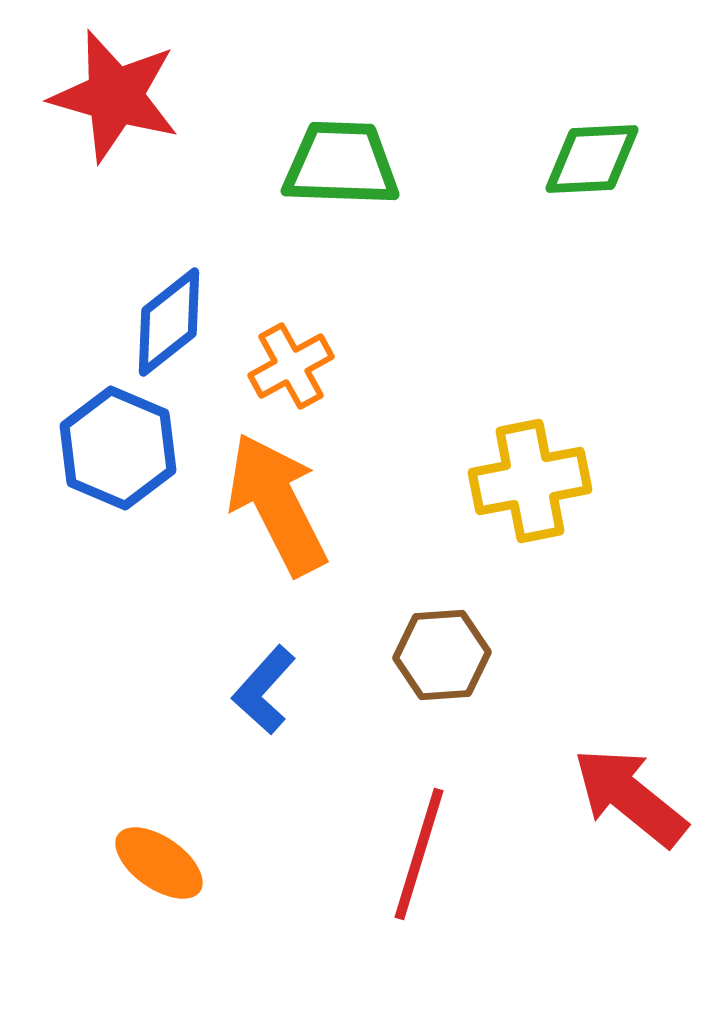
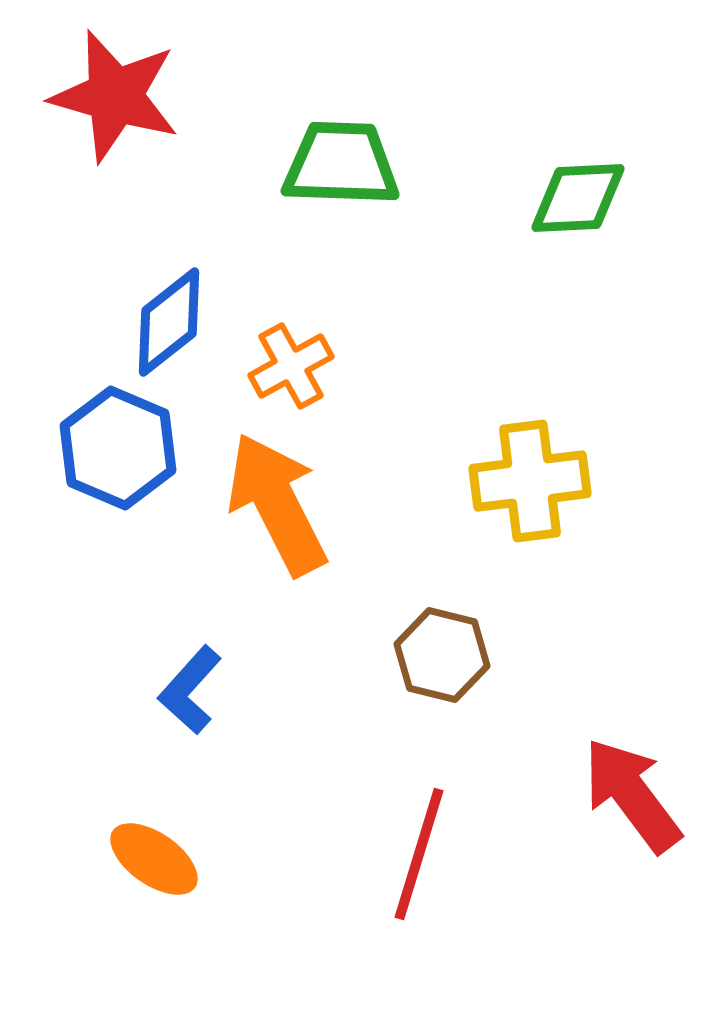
green diamond: moved 14 px left, 39 px down
yellow cross: rotated 4 degrees clockwise
brown hexagon: rotated 18 degrees clockwise
blue L-shape: moved 74 px left
red arrow: moved 2 px right, 2 px up; rotated 14 degrees clockwise
orange ellipse: moved 5 px left, 4 px up
